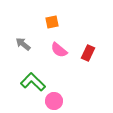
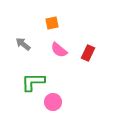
orange square: moved 1 px down
green L-shape: rotated 45 degrees counterclockwise
pink circle: moved 1 px left, 1 px down
